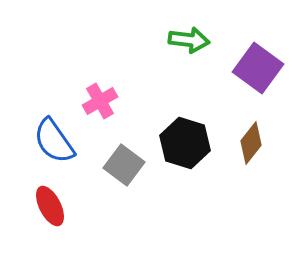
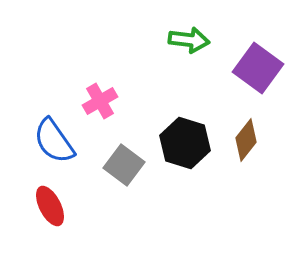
brown diamond: moved 5 px left, 3 px up
